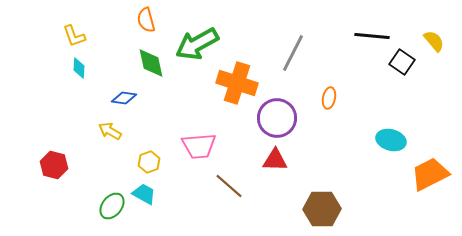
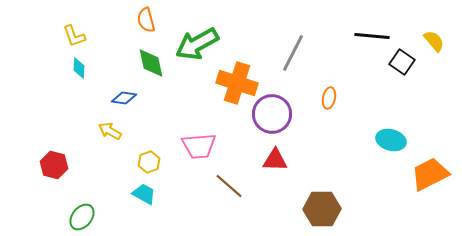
purple circle: moved 5 px left, 4 px up
green ellipse: moved 30 px left, 11 px down
